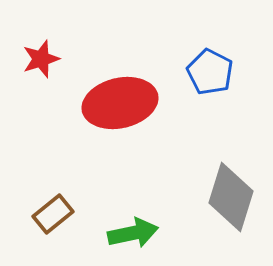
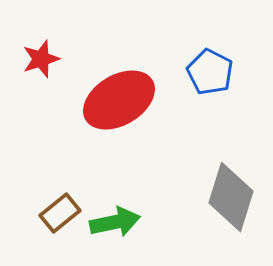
red ellipse: moved 1 px left, 3 px up; rotated 18 degrees counterclockwise
brown rectangle: moved 7 px right, 1 px up
green arrow: moved 18 px left, 11 px up
